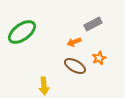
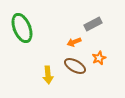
green ellipse: moved 4 px up; rotated 76 degrees counterclockwise
yellow arrow: moved 4 px right, 11 px up
